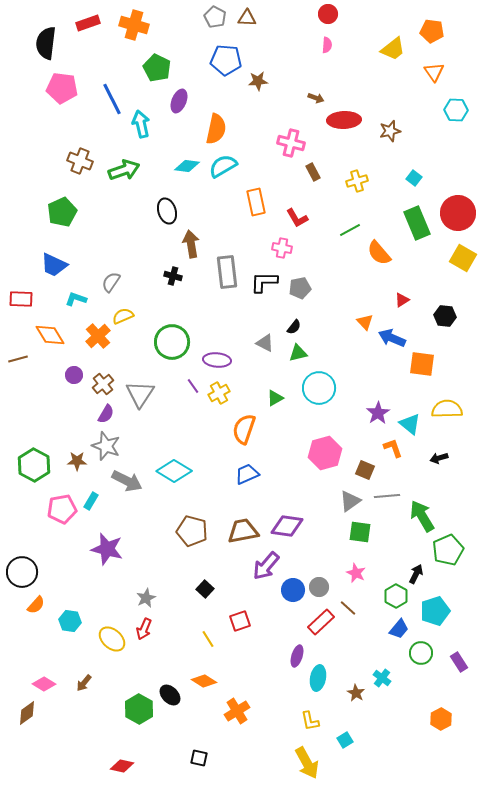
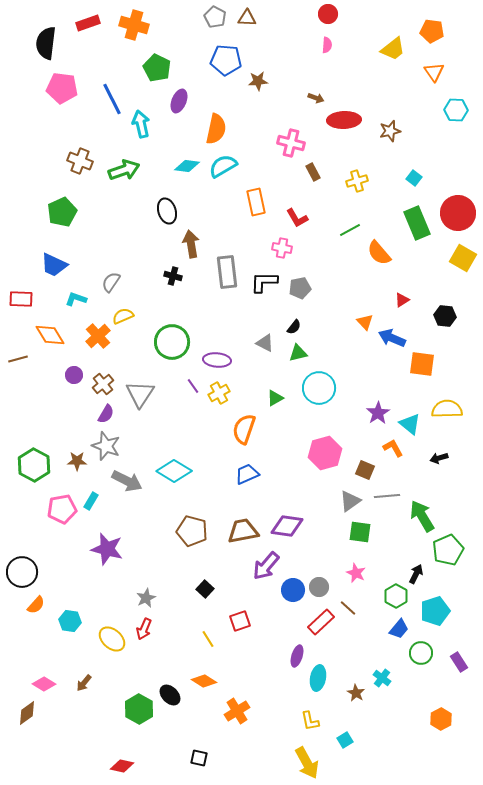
orange L-shape at (393, 448): rotated 10 degrees counterclockwise
